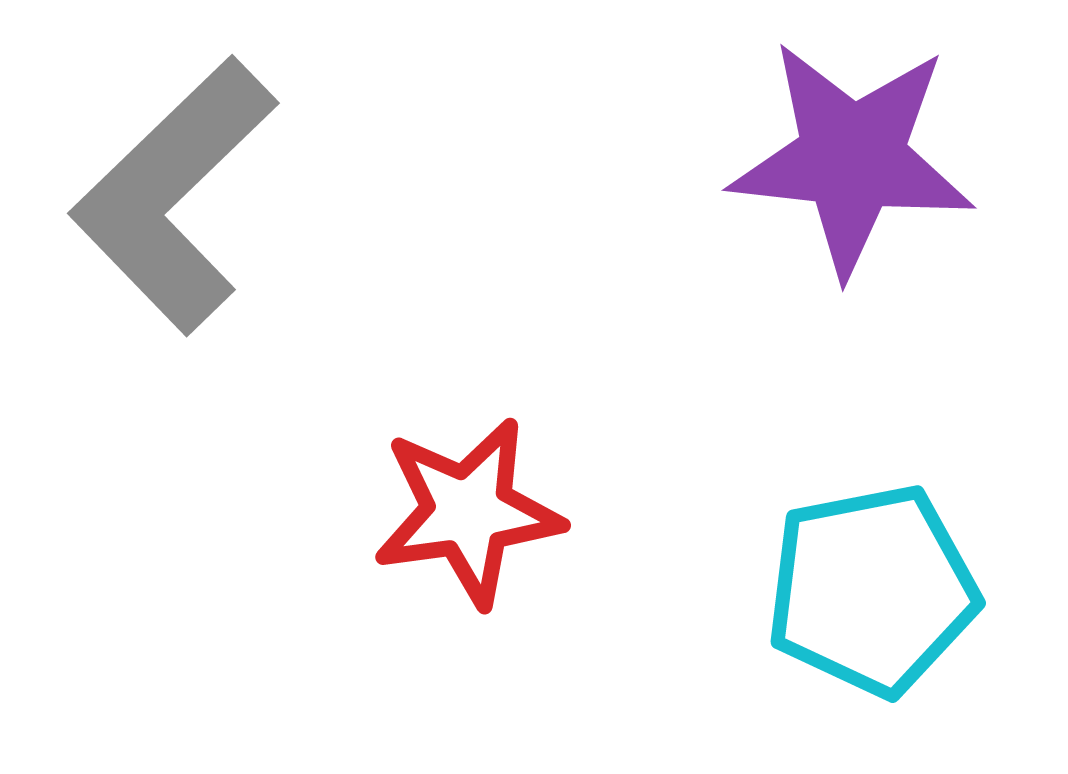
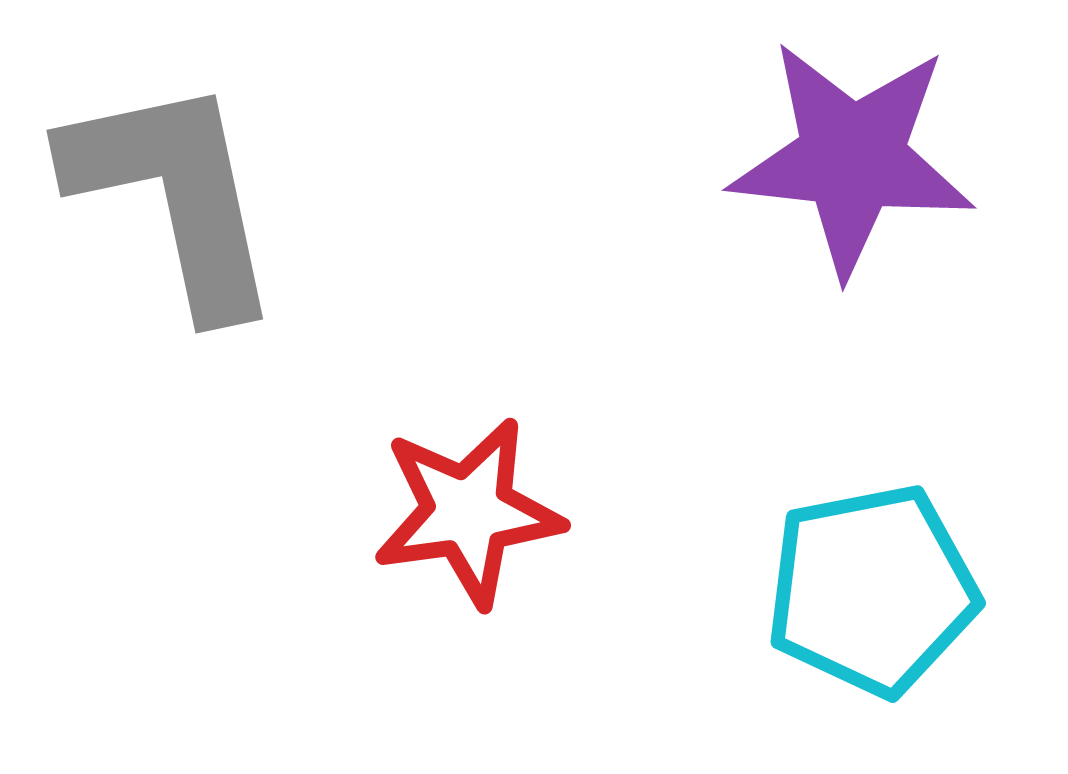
gray L-shape: rotated 122 degrees clockwise
